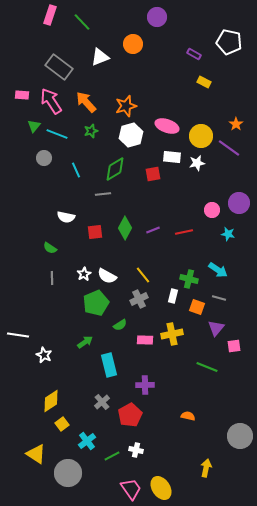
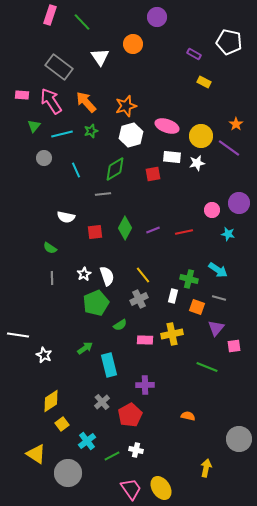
white triangle at (100, 57): rotated 42 degrees counterclockwise
cyan line at (57, 134): moved 5 px right; rotated 35 degrees counterclockwise
white semicircle at (107, 276): rotated 138 degrees counterclockwise
green arrow at (85, 342): moved 6 px down
gray circle at (240, 436): moved 1 px left, 3 px down
